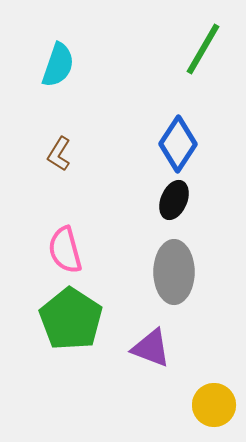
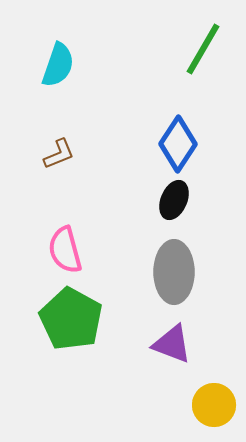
brown L-shape: rotated 144 degrees counterclockwise
green pentagon: rotated 4 degrees counterclockwise
purple triangle: moved 21 px right, 4 px up
